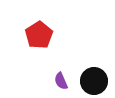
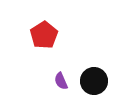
red pentagon: moved 5 px right
